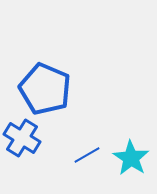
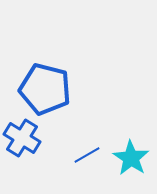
blue pentagon: rotated 9 degrees counterclockwise
